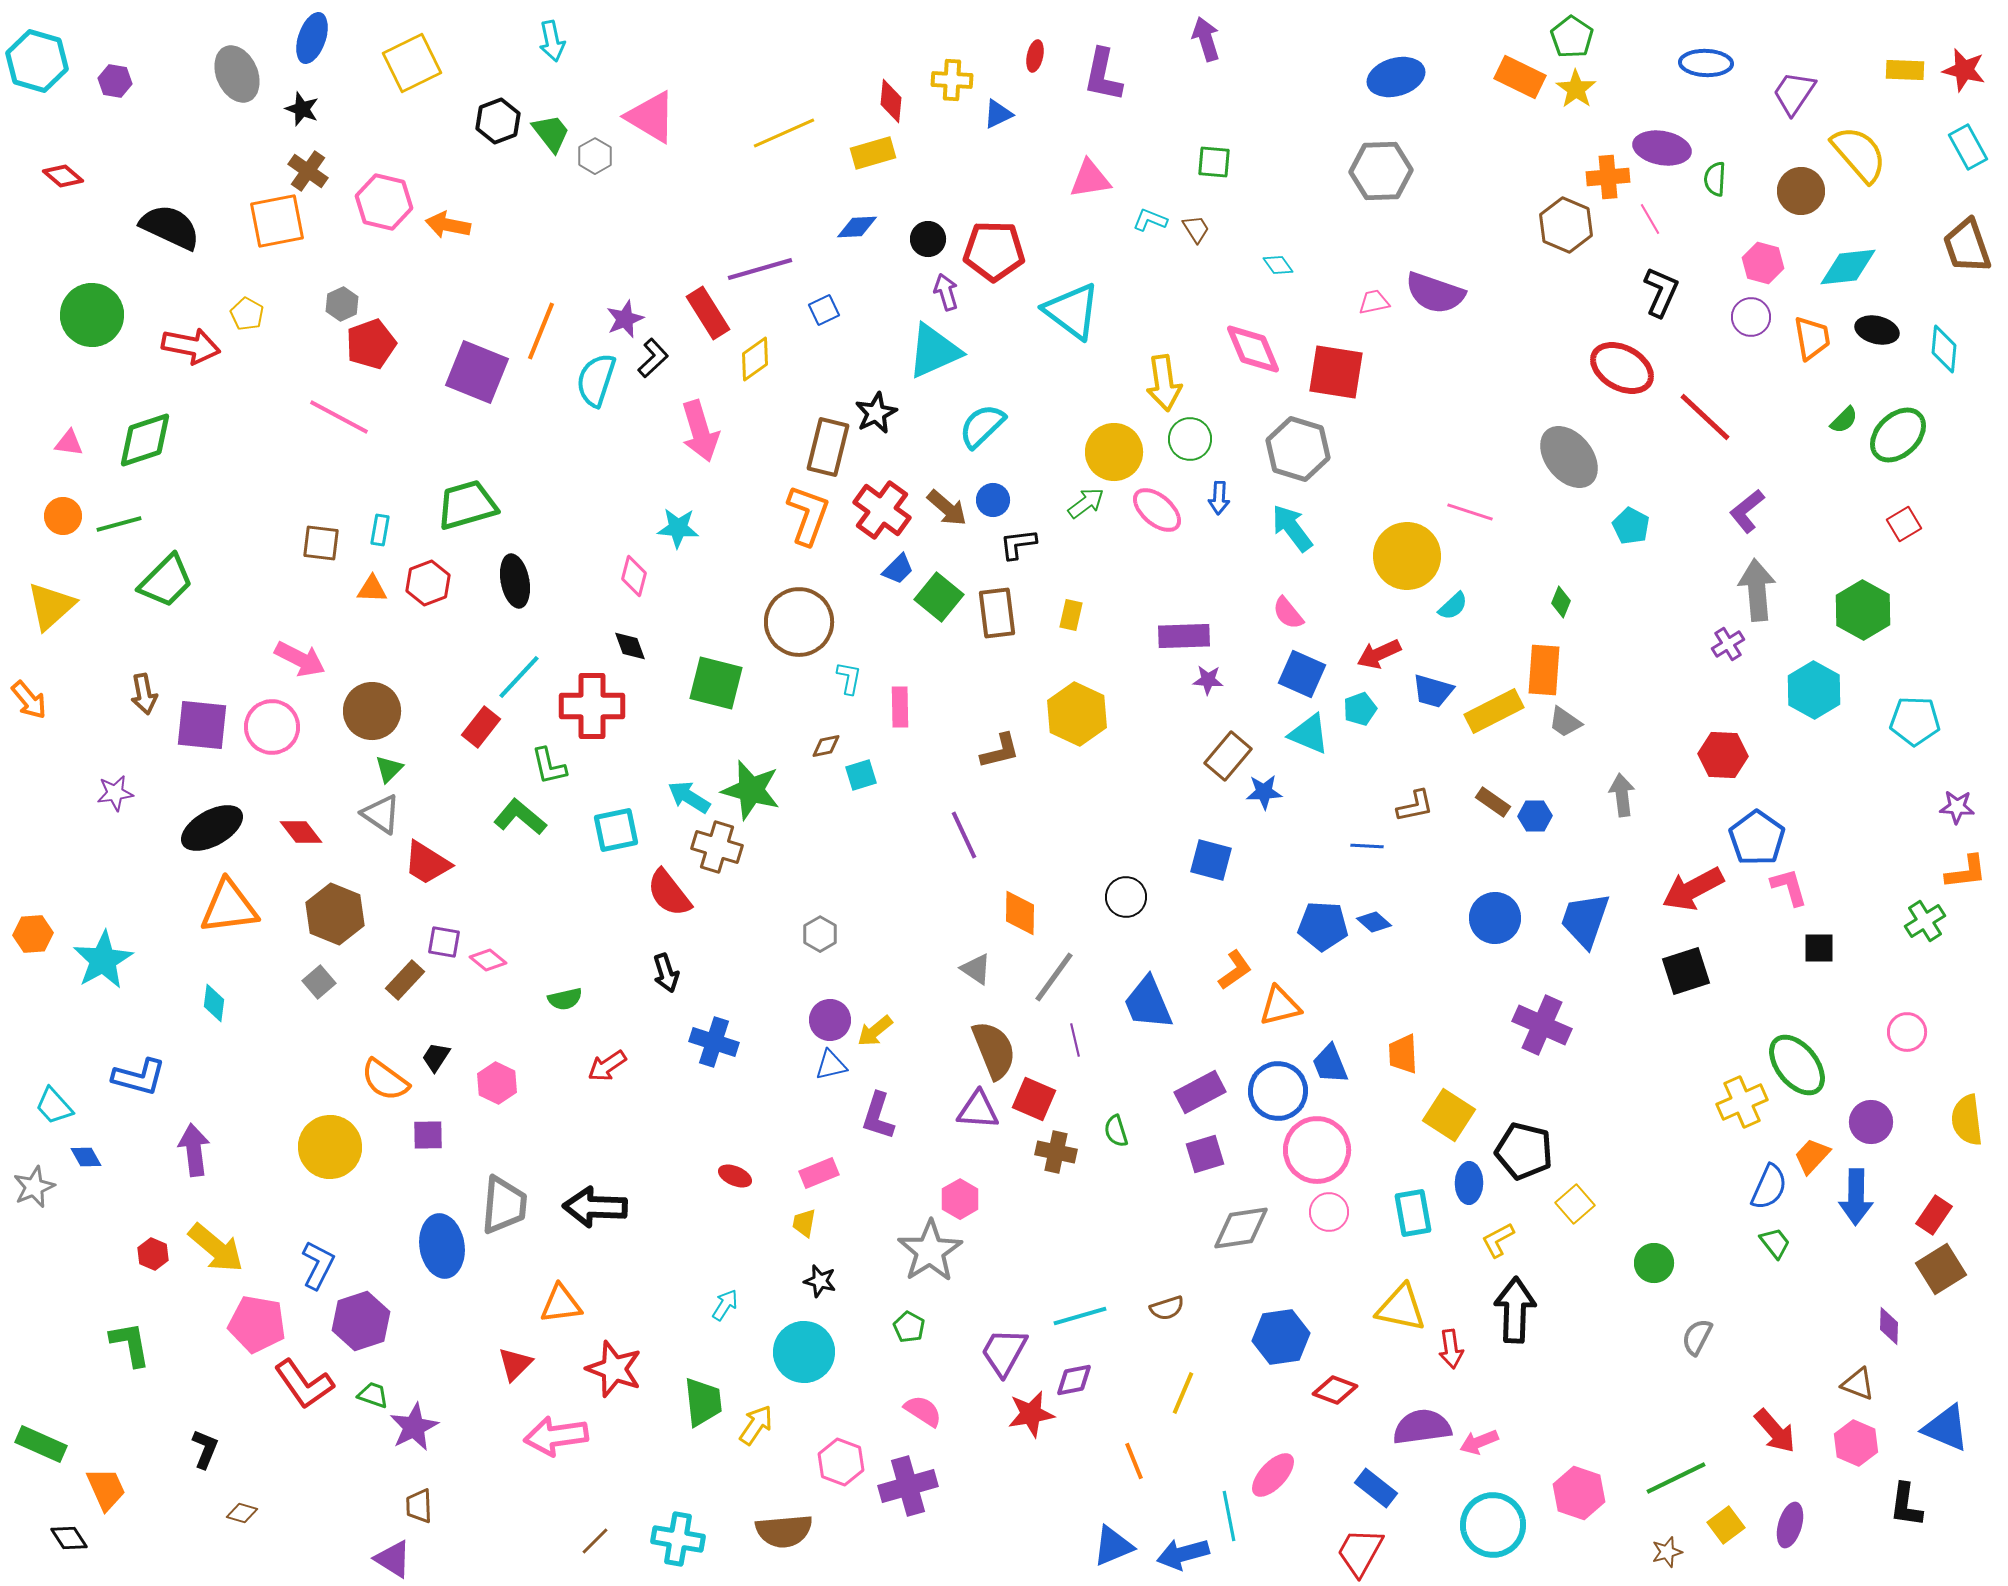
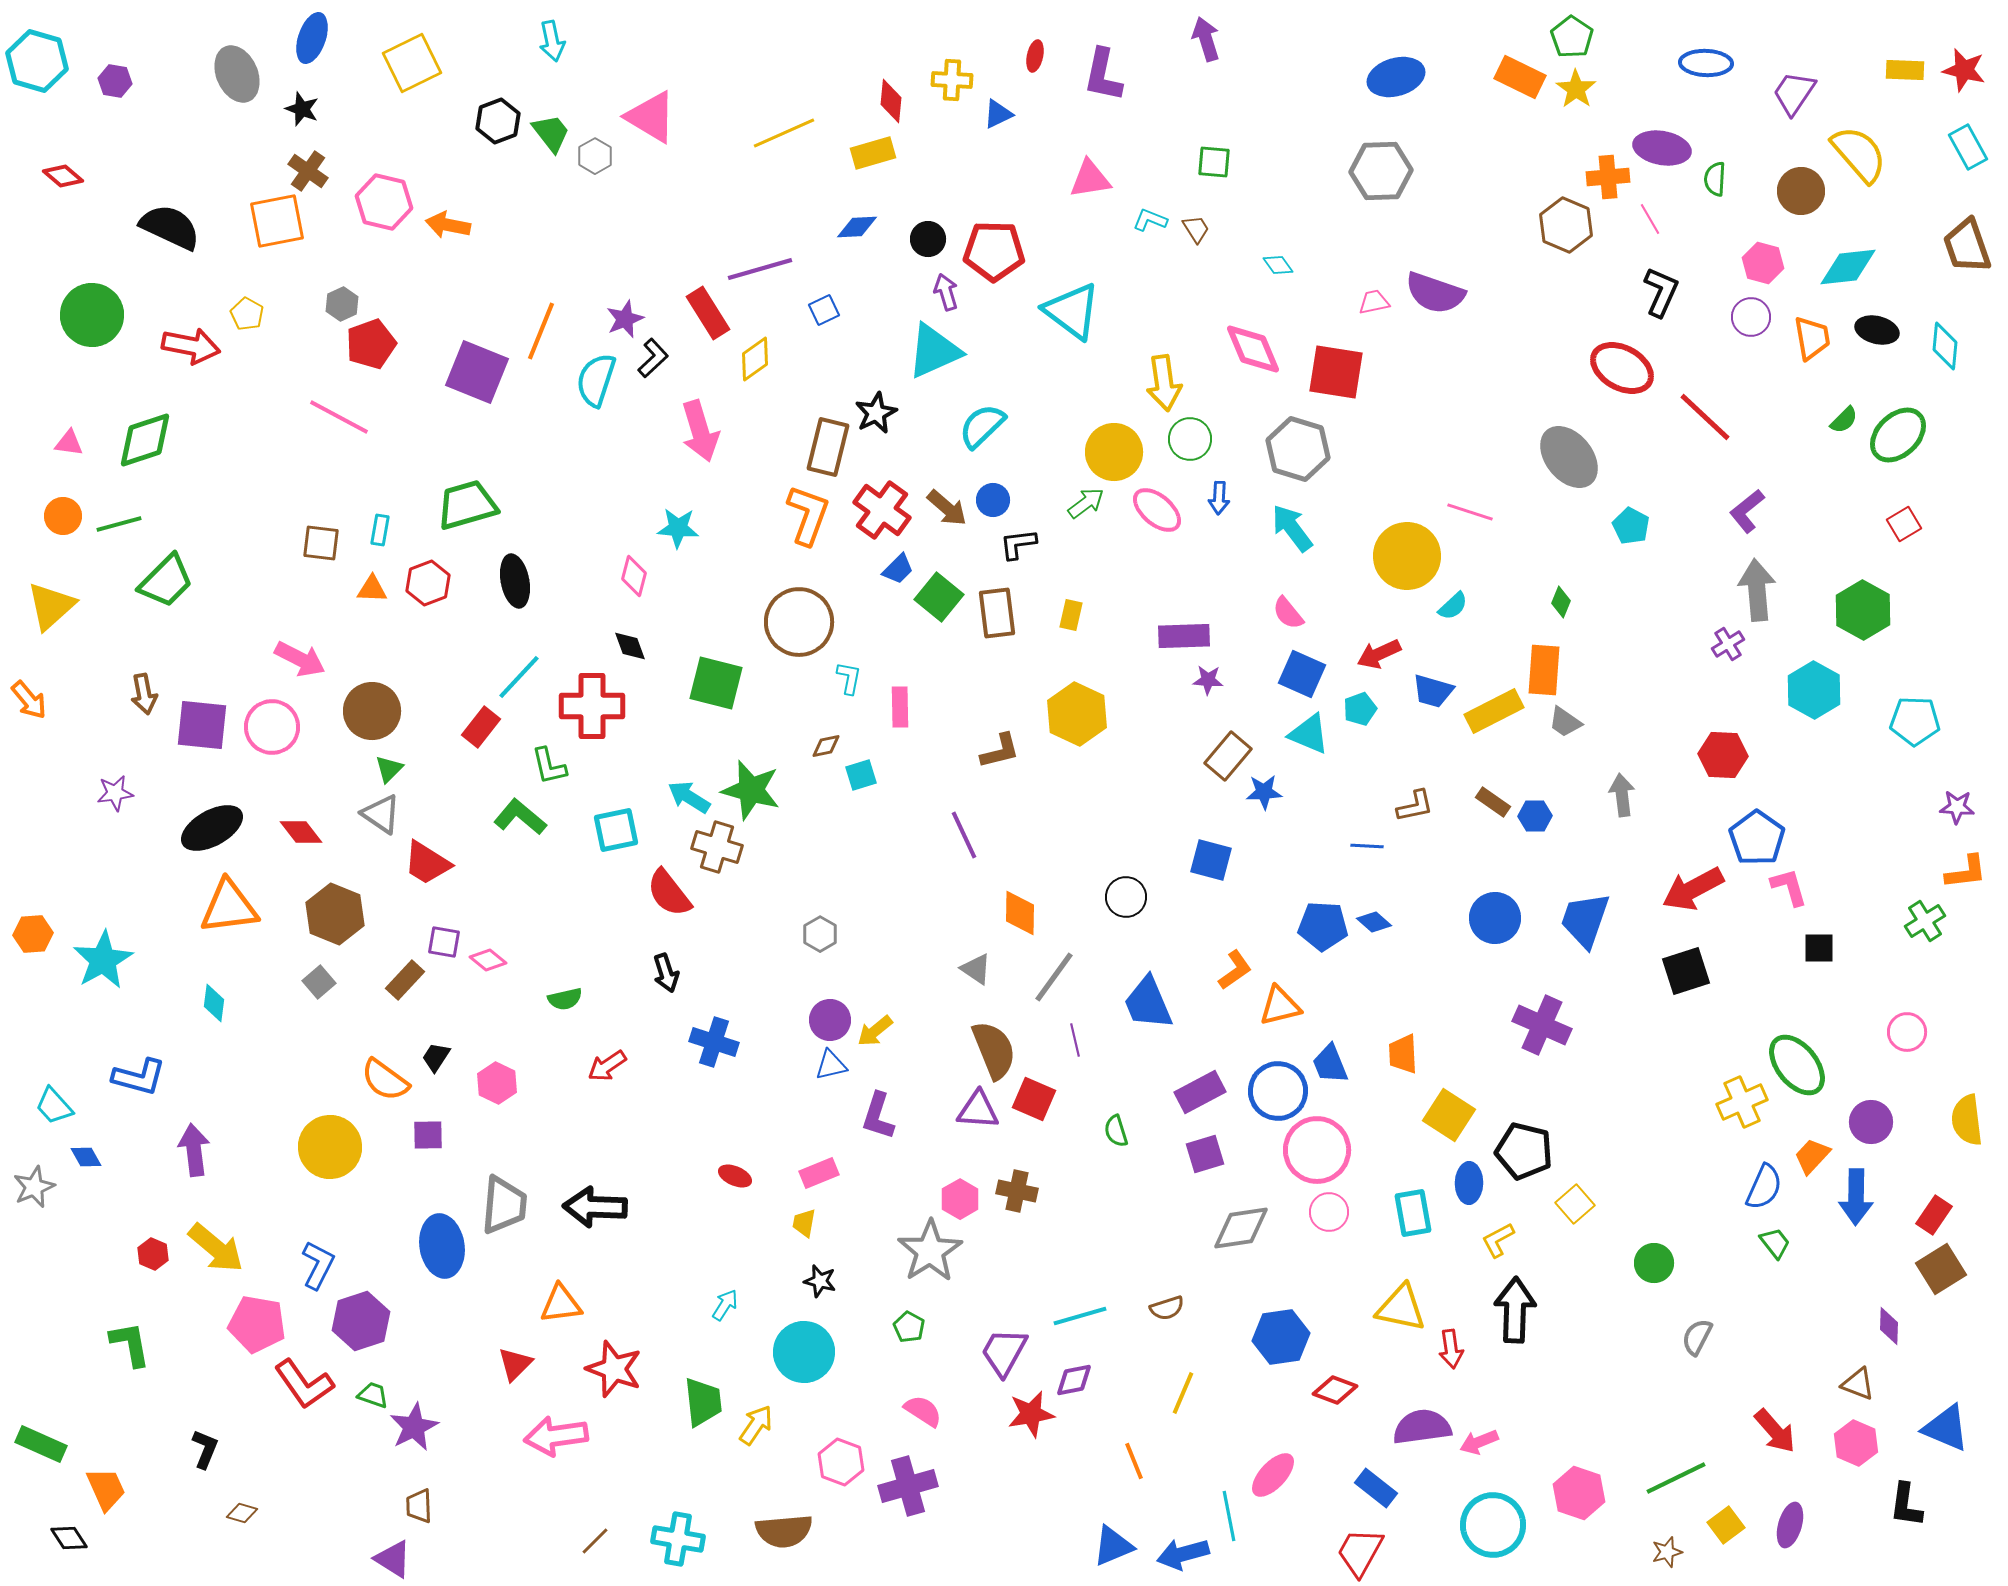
cyan diamond at (1944, 349): moved 1 px right, 3 px up
brown cross at (1056, 1152): moved 39 px left, 39 px down
blue semicircle at (1769, 1187): moved 5 px left
